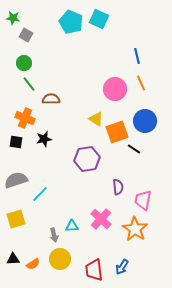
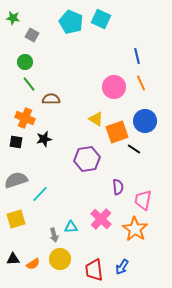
cyan square: moved 2 px right
gray square: moved 6 px right
green circle: moved 1 px right, 1 px up
pink circle: moved 1 px left, 2 px up
cyan triangle: moved 1 px left, 1 px down
